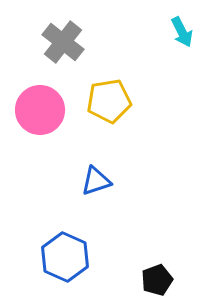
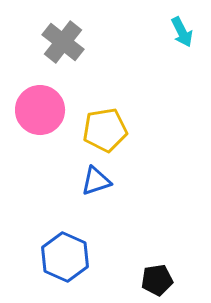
yellow pentagon: moved 4 px left, 29 px down
black pentagon: rotated 12 degrees clockwise
